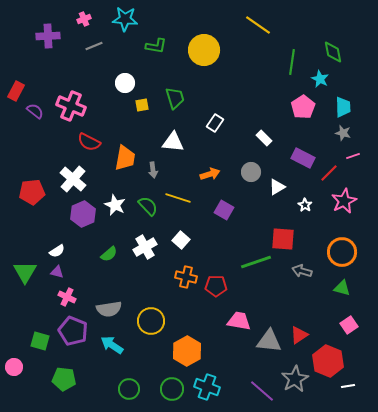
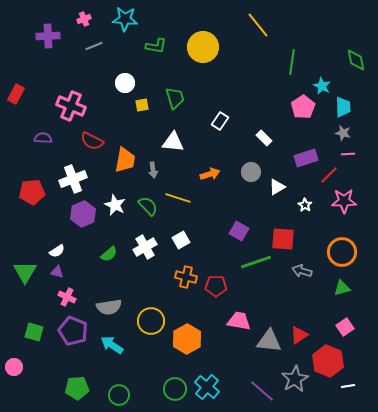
yellow line at (258, 25): rotated 16 degrees clockwise
yellow circle at (204, 50): moved 1 px left, 3 px up
green diamond at (333, 52): moved 23 px right, 8 px down
cyan star at (320, 79): moved 2 px right, 7 px down
red rectangle at (16, 91): moved 3 px down
purple semicircle at (35, 111): moved 8 px right, 27 px down; rotated 36 degrees counterclockwise
white rectangle at (215, 123): moved 5 px right, 2 px up
red semicircle at (89, 142): moved 3 px right, 1 px up
pink line at (353, 156): moved 5 px left, 2 px up; rotated 16 degrees clockwise
orange trapezoid at (125, 158): moved 2 px down
purple rectangle at (303, 158): moved 3 px right; rotated 45 degrees counterclockwise
red line at (329, 173): moved 2 px down
white cross at (73, 179): rotated 28 degrees clockwise
pink star at (344, 201): rotated 25 degrees clockwise
purple square at (224, 210): moved 15 px right, 21 px down
white square at (181, 240): rotated 18 degrees clockwise
green triangle at (342, 288): rotated 30 degrees counterclockwise
gray semicircle at (109, 309): moved 2 px up
pink square at (349, 325): moved 4 px left, 2 px down
green square at (40, 341): moved 6 px left, 9 px up
orange hexagon at (187, 351): moved 12 px up
green pentagon at (64, 379): moved 13 px right, 9 px down; rotated 10 degrees counterclockwise
cyan cross at (207, 387): rotated 20 degrees clockwise
green circle at (129, 389): moved 10 px left, 6 px down
green circle at (172, 389): moved 3 px right
